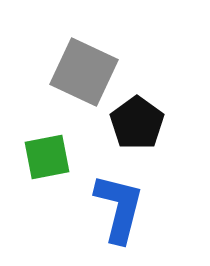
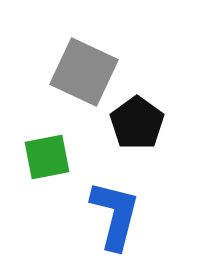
blue L-shape: moved 4 px left, 7 px down
